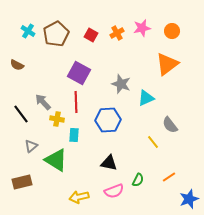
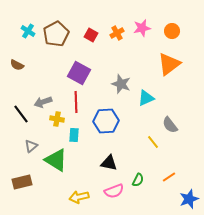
orange triangle: moved 2 px right
gray arrow: rotated 66 degrees counterclockwise
blue hexagon: moved 2 px left, 1 px down
